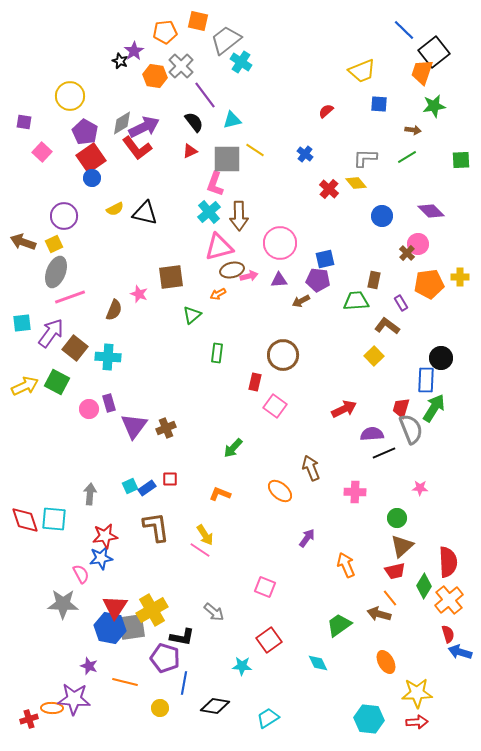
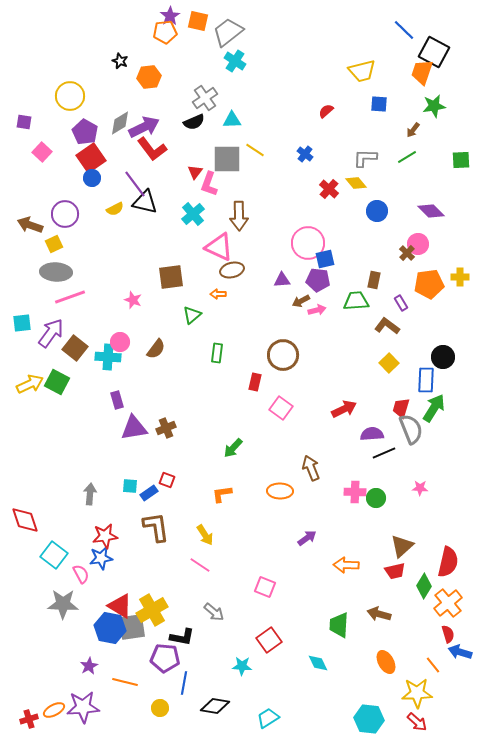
gray trapezoid at (226, 40): moved 2 px right, 8 px up
purple star at (134, 51): moved 36 px right, 35 px up
black square at (434, 52): rotated 24 degrees counterclockwise
cyan cross at (241, 62): moved 6 px left, 1 px up
gray cross at (181, 66): moved 24 px right, 32 px down; rotated 10 degrees clockwise
yellow trapezoid at (362, 71): rotated 8 degrees clockwise
orange hexagon at (155, 76): moved 6 px left, 1 px down; rotated 15 degrees counterclockwise
purple line at (205, 95): moved 70 px left, 89 px down
cyan triangle at (232, 120): rotated 12 degrees clockwise
black semicircle at (194, 122): rotated 105 degrees clockwise
gray diamond at (122, 123): moved 2 px left
brown arrow at (413, 130): rotated 119 degrees clockwise
red L-shape at (137, 148): moved 15 px right, 1 px down
red triangle at (190, 151): moved 5 px right, 21 px down; rotated 28 degrees counterclockwise
pink L-shape at (215, 184): moved 6 px left
cyan cross at (209, 212): moved 16 px left, 2 px down
black triangle at (145, 213): moved 11 px up
purple circle at (64, 216): moved 1 px right, 2 px up
blue circle at (382, 216): moved 5 px left, 5 px up
brown arrow at (23, 242): moved 7 px right, 17 px up
pink circle at (280, 243): moved 28 px right
pink triangle at (219, 247): rotated 40 degrees clockwise
gray ellipse at (56, 272): rotated 72 degrees clockwise
pink arrow at (249, 276): moved 68 px right, 34 px down
purple triangle at (279, 280): moved 3 px right
pink star at (139, 294): moved 6 px left, 6 px down
orange arrow at (218, 294): rotated 28 degrees clockwise
brown semicircle at (114, 310): moved 42 px right, 39 px down; rotated 15 degrees clockwise
yellow square at (374, 356): moved 15 px right, 7 px down
black circle at (441, 358): moved 2 px right, 1 px up
yellow arrow at (25, 386): moved 5 px right, 2 px up
purple rectangle at (109, 403): moved 8 px right, 3 px up
pink square at (275, 406): moved 6 px right, 2 px down
pink circle at (89, 409): moved 31 px right, 67 px up
purple triangle at (134, 426): moved 2 px down; rotated 44 degrees clockwise
red square at (170, 479): moved 3 px left, 1 px down; rotated 21 degrees clockwise
cyan square at (130, 486): rotated 28 degrees clockwise
blue rectangle at (147, 488): moved 2 px right, 5 px down
orange ellipse at (280, 491): rotated 40 degrees counterclockwise
orange L-shape at (220, 494): moved 2 px right; rotated 30 degrees counterclockwise
green circle at (397, 518): moved 21 px left, 20 px up
cyan square at (54, 519): moved 36 px down; rotated 32 degrees clockwise
purple arrow at (307, 538): rotated 18 degrees clockwise
pink line at (200, 550): moved 15 px down
red semicircle at (448, 562): rotated 16 degrees clockwise
orange arrow at (346, 565): rotated 65 degrees counterclockwise
orange line at (390, 598): moved 43 px right, 67 px down
orange cross at (449, 600): moved 1 px left, 3 px down
red triangle at (115, 607): moved 5 px right, 1 px up; rotated 32 degrees counterclockwise
green trapezoid at (339, 625): rotated 52 degrees counterclockwise
purple pentagon at (165, 658): rotated 12 degrees counterclockwise
purple star at (89, 666): rotated 24 degrees clockwise
purple star at (74, 699): moved 9 px right, 8 px down; rotated 8 degrees counterclockwise
orange ellipse at (52, 708): moved 2 px right, 2 px down; rotated 30 degrees counterclockwise
red arrow at (417, 722): rotated 45 degrees clockwise
